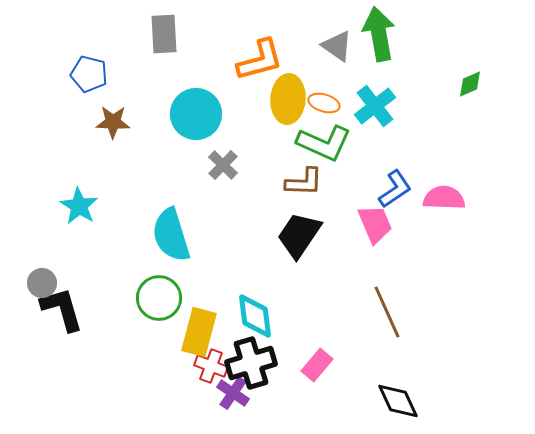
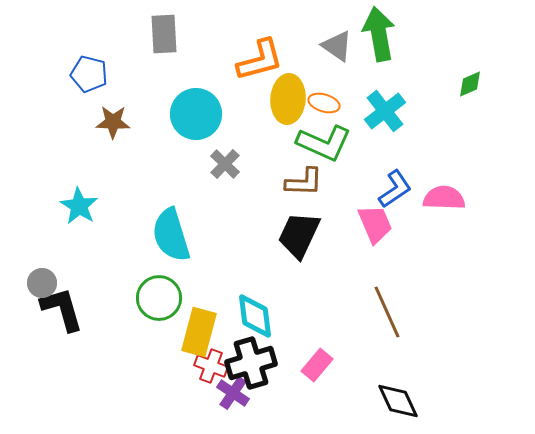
cyan cross: moved 10 px right, 5 px down
gray cross: moved 2 px right, 1 px up
black trapezoid: rotated 9 degrees counterclockwise
